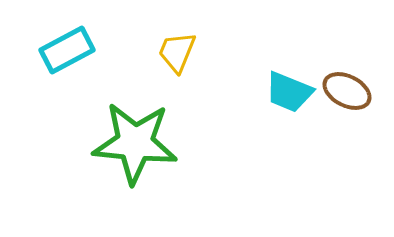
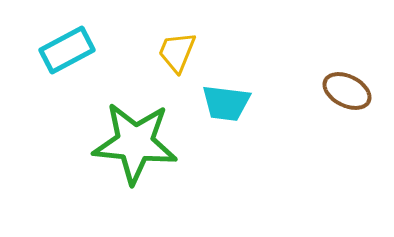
cyan trapezoid: moved 63 px left, 11 px down; rotated 15 degrees counterclockwise
